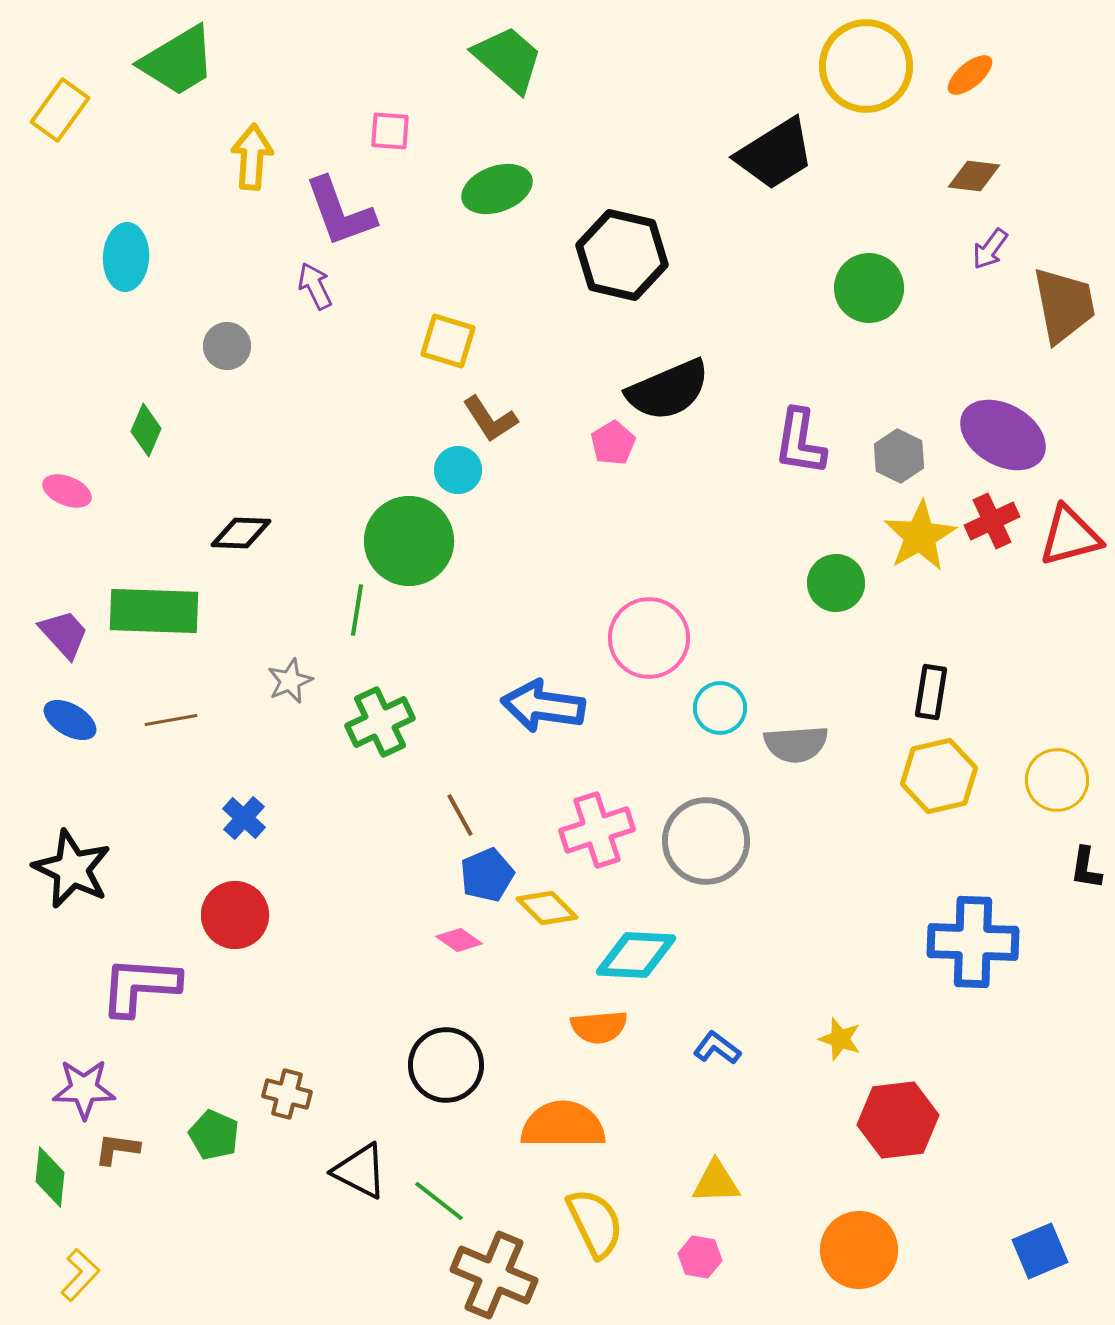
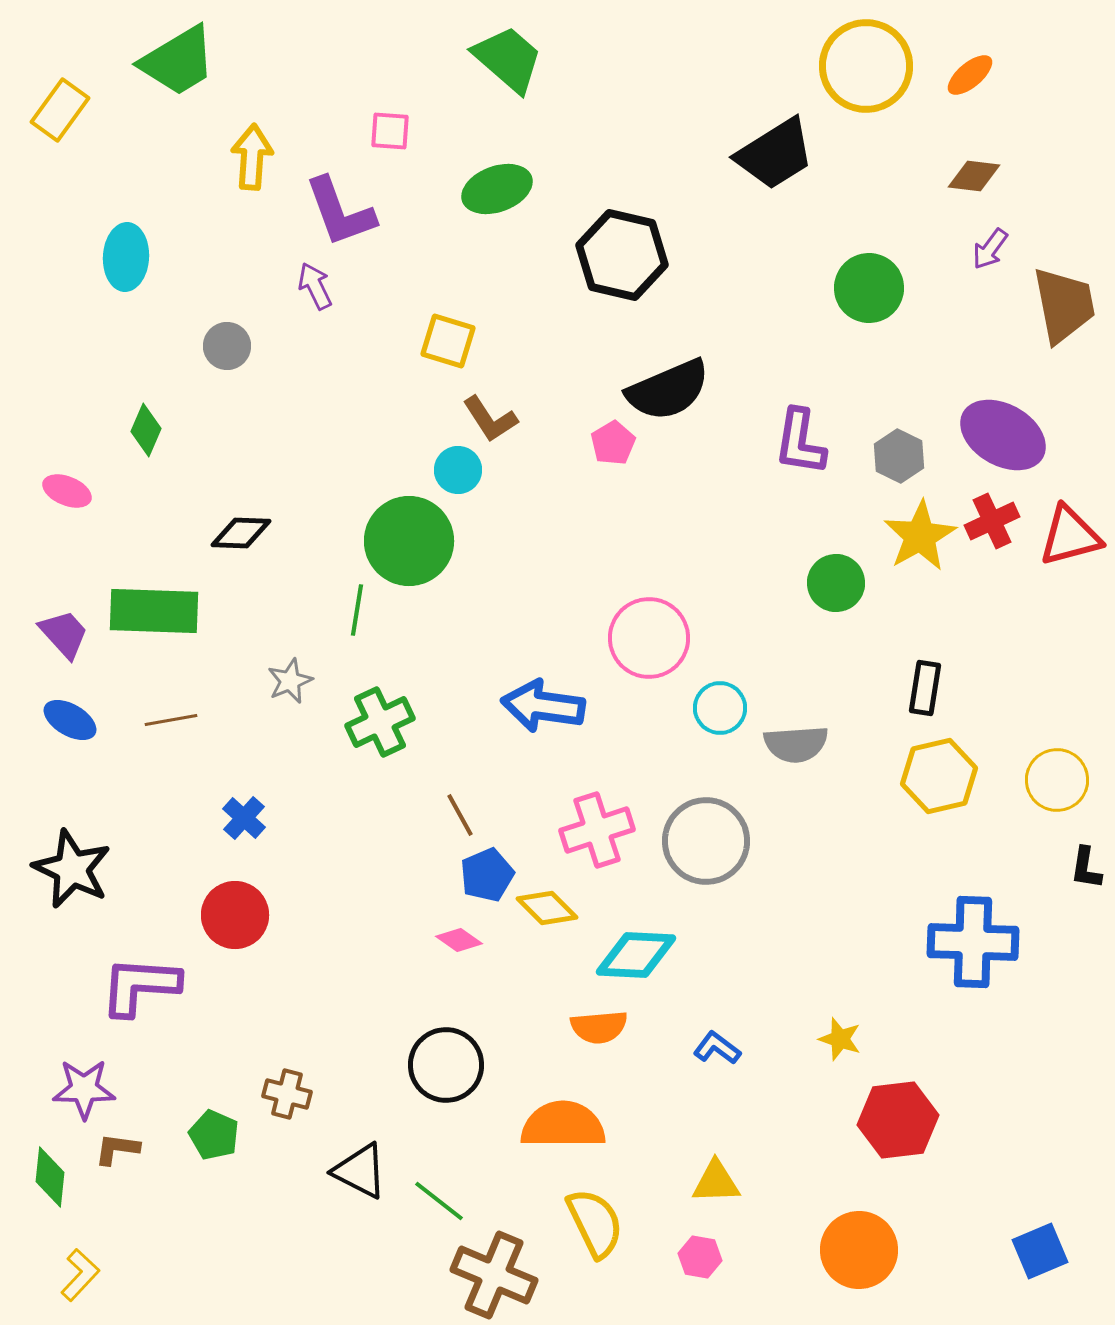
black rectangle at (931, 692): moved 6 px left, 4 px up
